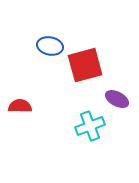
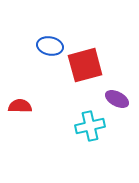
cyan cross: rotated 8 degrees clockwise
